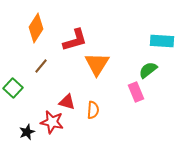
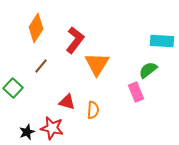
red L-shape: rotated 36 degrees counterclockwise
red star: moved 6 px down
